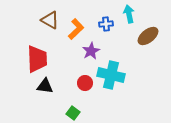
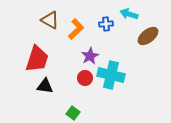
cyan arrow: rotated 60 degrees counterclockwise
purple star: moved 1 px left, 5 px down
red trapezoid: rotated 20 degrees clockwise
red circle: moved 5 px up
